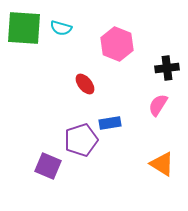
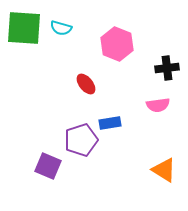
red ellipse: moved 1 px right
pink semicircle: rotated 130 degrees counterclockwise
orange triangle: moved 2 px right, 6 px down
